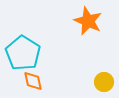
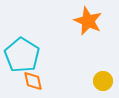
cyan pentagon: moved 1 px left, 2 px down
yellow circle: moved 1 px left, 1 px up
